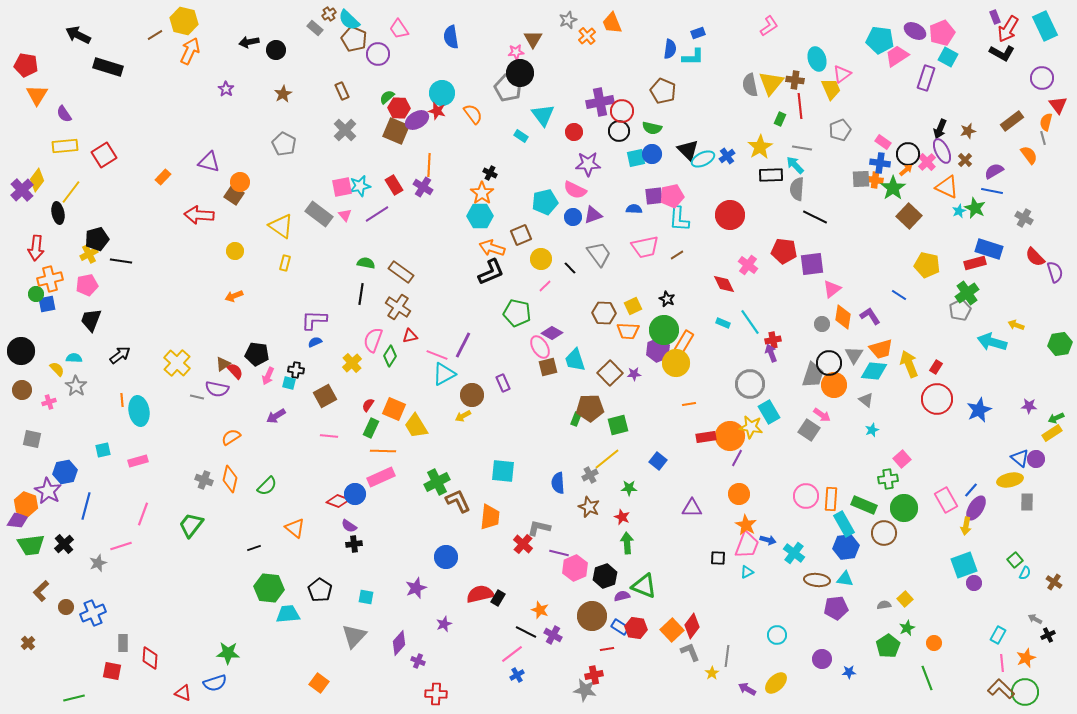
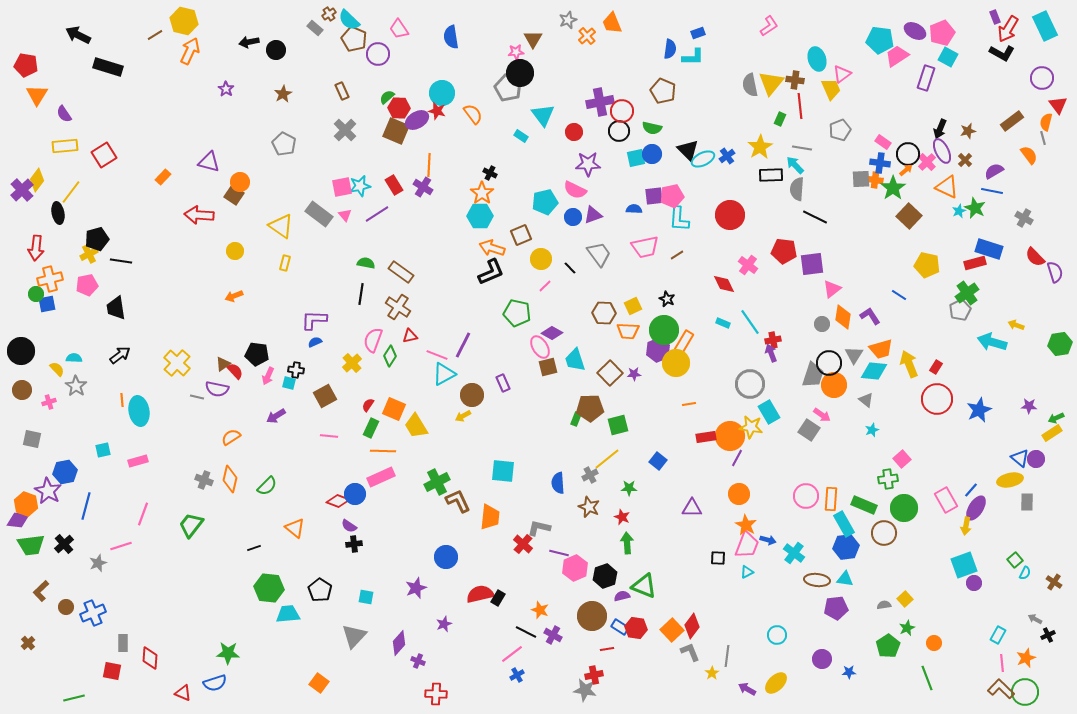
black trapezoid at (91, 320): moved 25 px right, 12 px up; rotated 30 degrees counterclockwise
